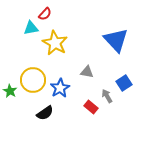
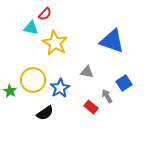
cyan triangle: rotated 21 degrees clockwise
blue triangle: moved 4 px left, 1 px down; rotated 28 degrees counterclockwise
